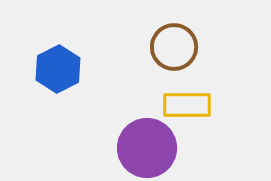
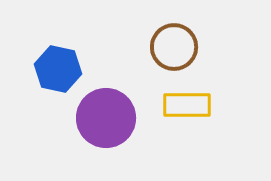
blue hexagon: rotated 21 degrees counterclockwise
purple circle: moved 41 px left, 30 px up
